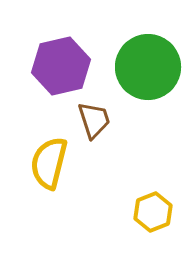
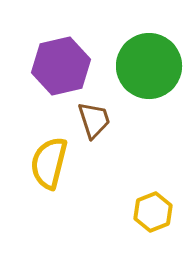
green circle: moved 1 px right, 1 px up
